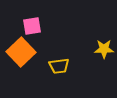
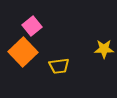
pink square: rotated 30 degrees counterclockwise
orange square: moved 2 px right
